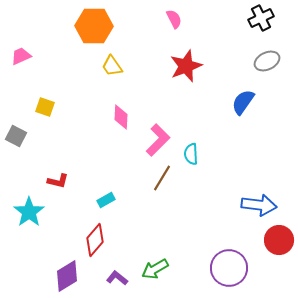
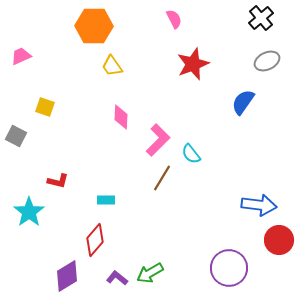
black cross: rotated 15 degrees counterclockwise
red star: moved 7 px right, 2 px up
cyan semicircle: rotated 35 degrees counterclockwise
cyan rectangle: rotated 30 degrees clockwise
green arrow: moved 5 px left, 4 px down
